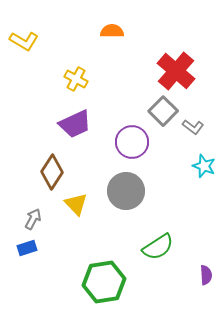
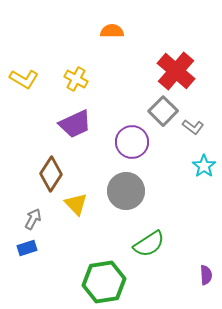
yellow L-shape: moved 38 px down
cyan star: rotated 15 degrees clockwise
brown diamond: moved 1 px left, 2 px down
green semicircle: moved 9 px left, 3 px up
